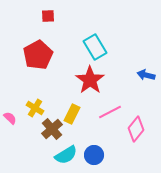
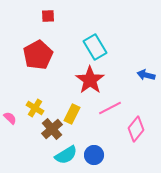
pink line: moved 4 px up
